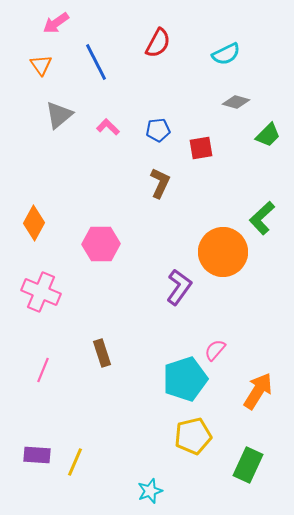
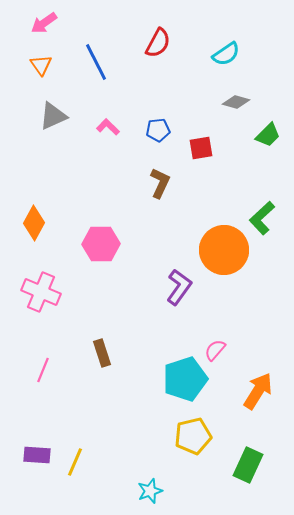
pink arrow: moved 12 px left
cyan semicircle: rotated 8 degrees counterclockwise
gray triangle: moved 6 px left, 1 px down; rotated 16 degrees clockwise
orange circle: moved 1 px right, 2 px up
